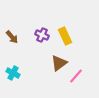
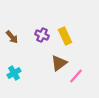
cyan cross: moved 1 px right; rotated 32 degrees clockwise
